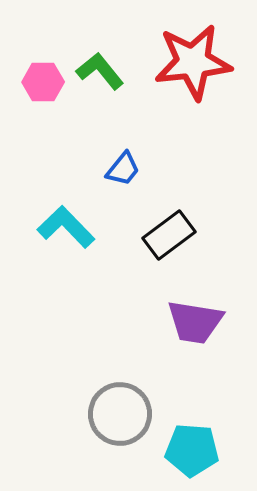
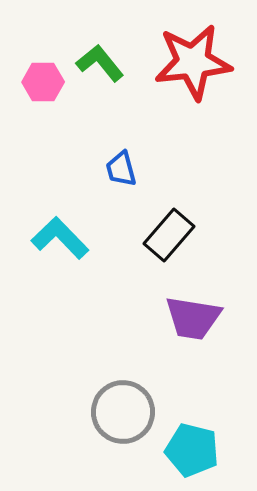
green L-shape: moved 8 px up
blue trapezoid: moved 2 px left; rotated 126 degrees clockwise
cyan L-shape: moved 6 px left, 11 px down
black rectangle: rotated 12 degrees counterclockwise
purple trapezoid: moved 2 px left, 4 px up
gray circle: moved 3 px right, 2 px up
cyan pentagon: rotated 10 degrees clockwise
